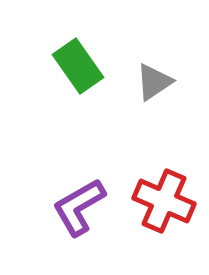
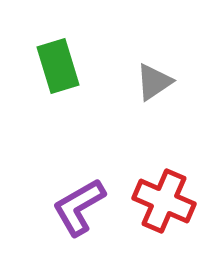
green rectangle: moved 20 px left; rotated 18 degrees clockwise
